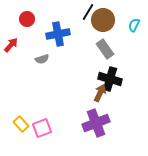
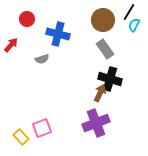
black line: moved 41 px right
blue cross: rotated 25 degrees clockwise
yellow rectangle: moved 13 px down
